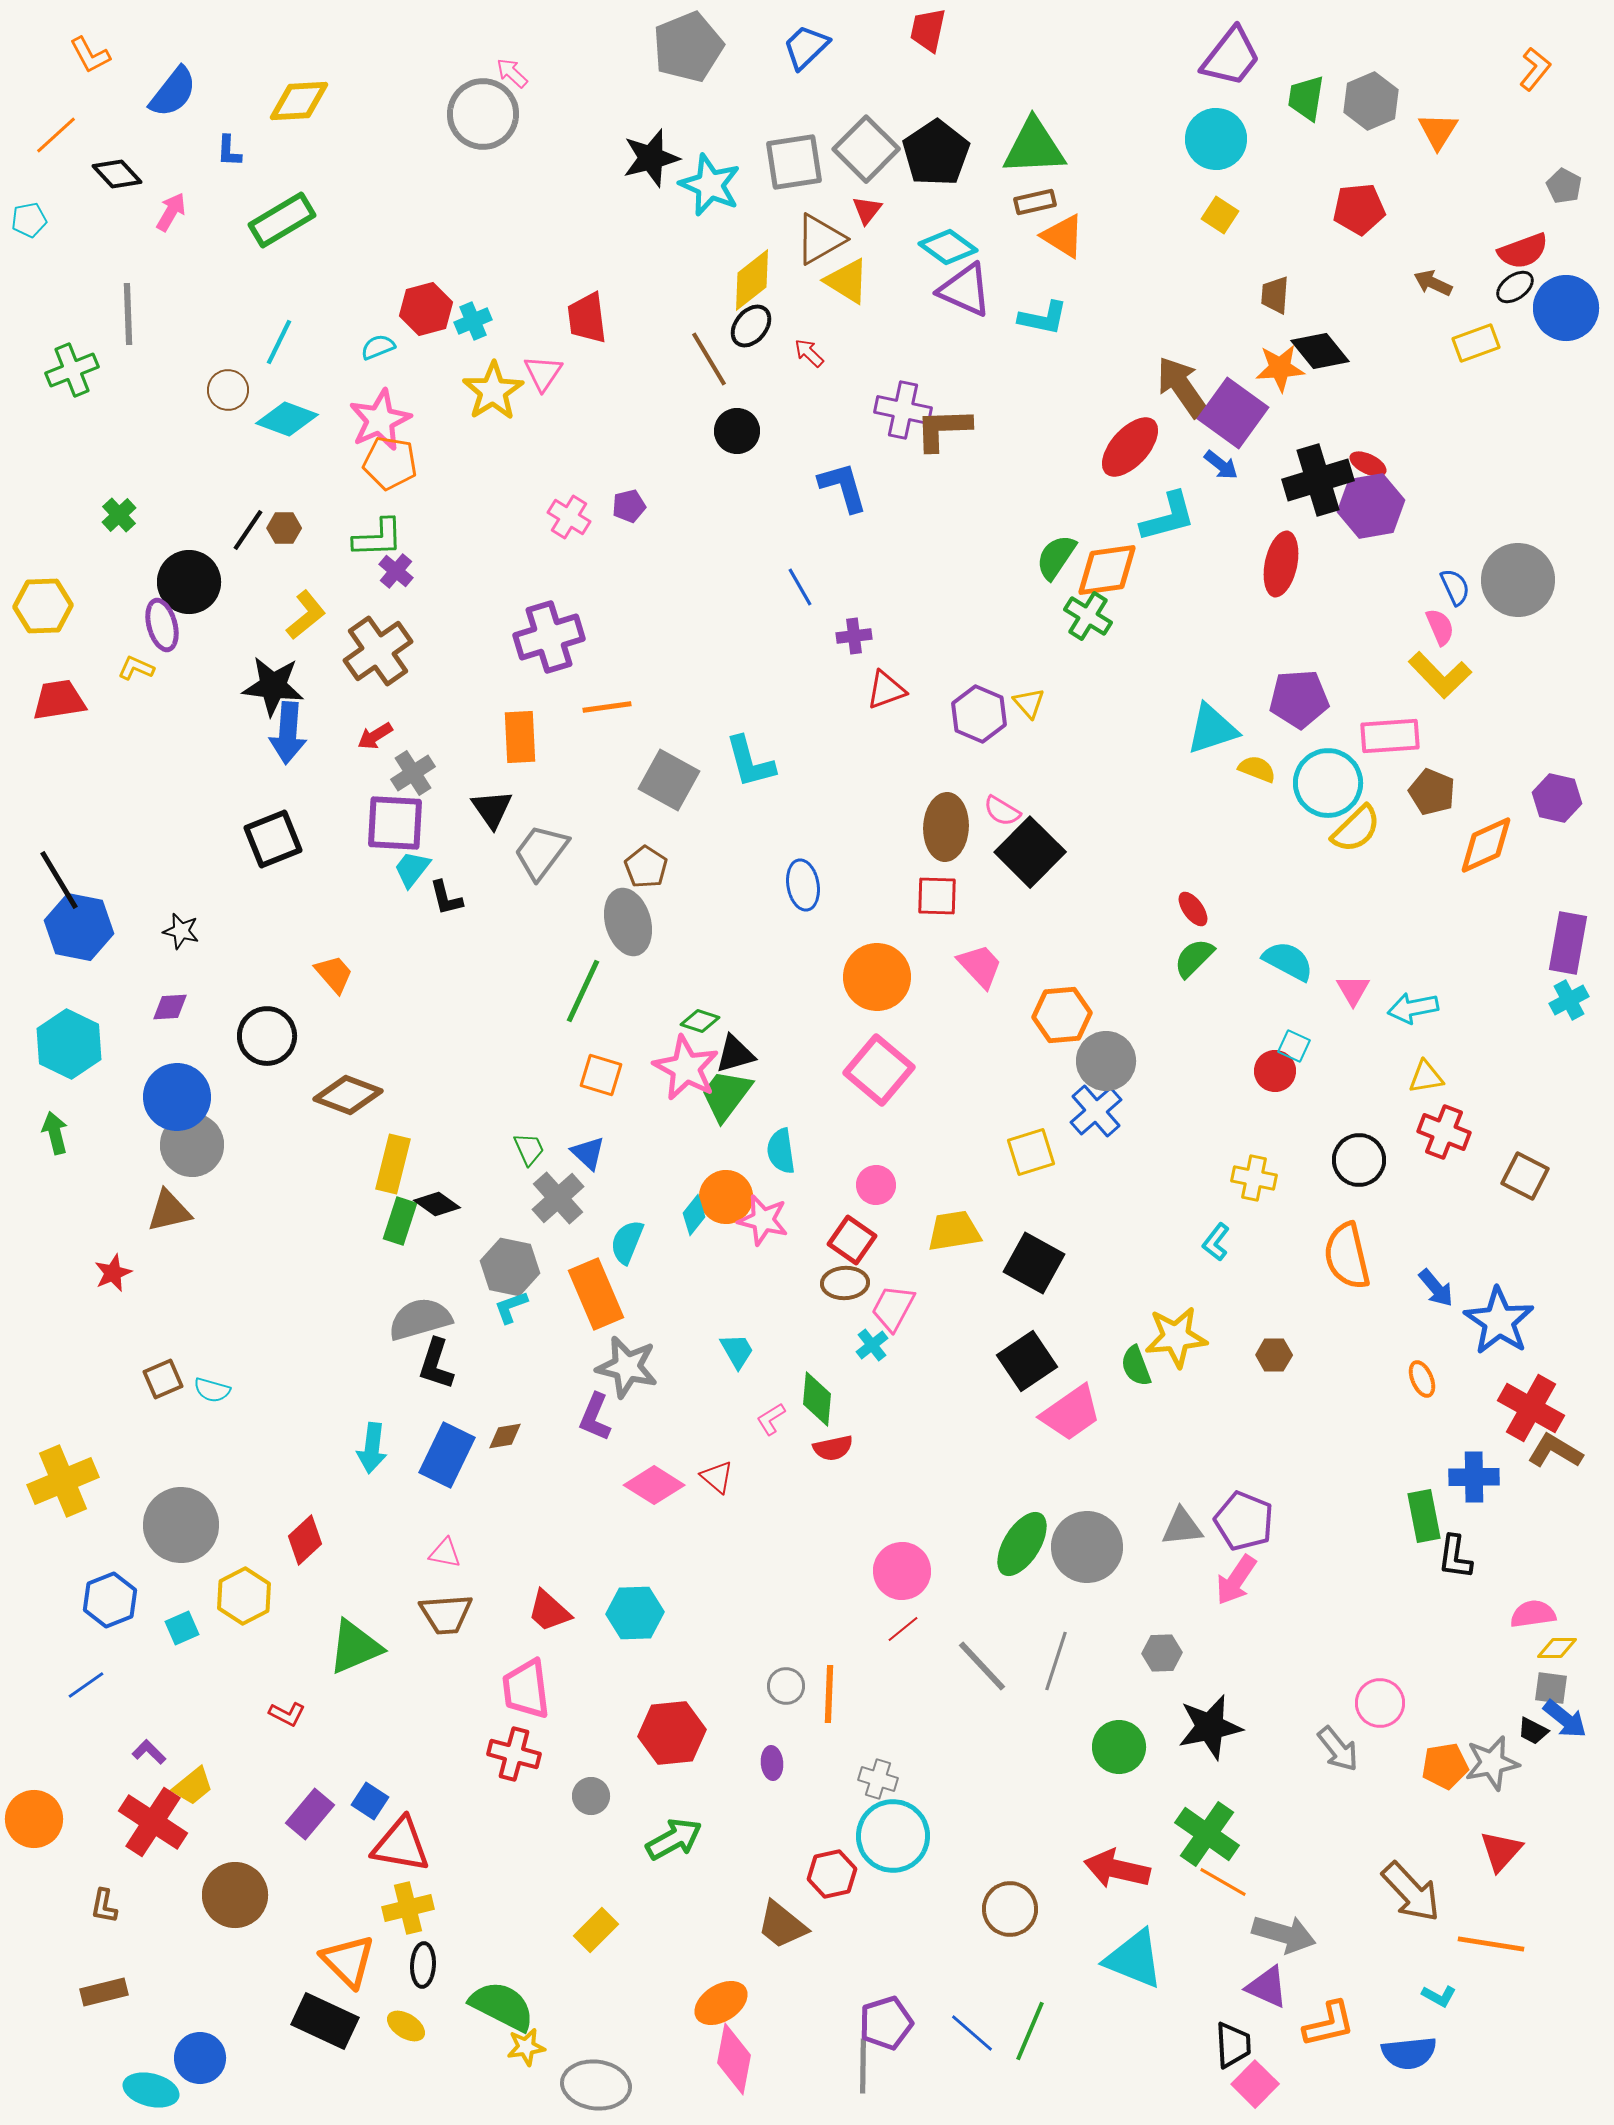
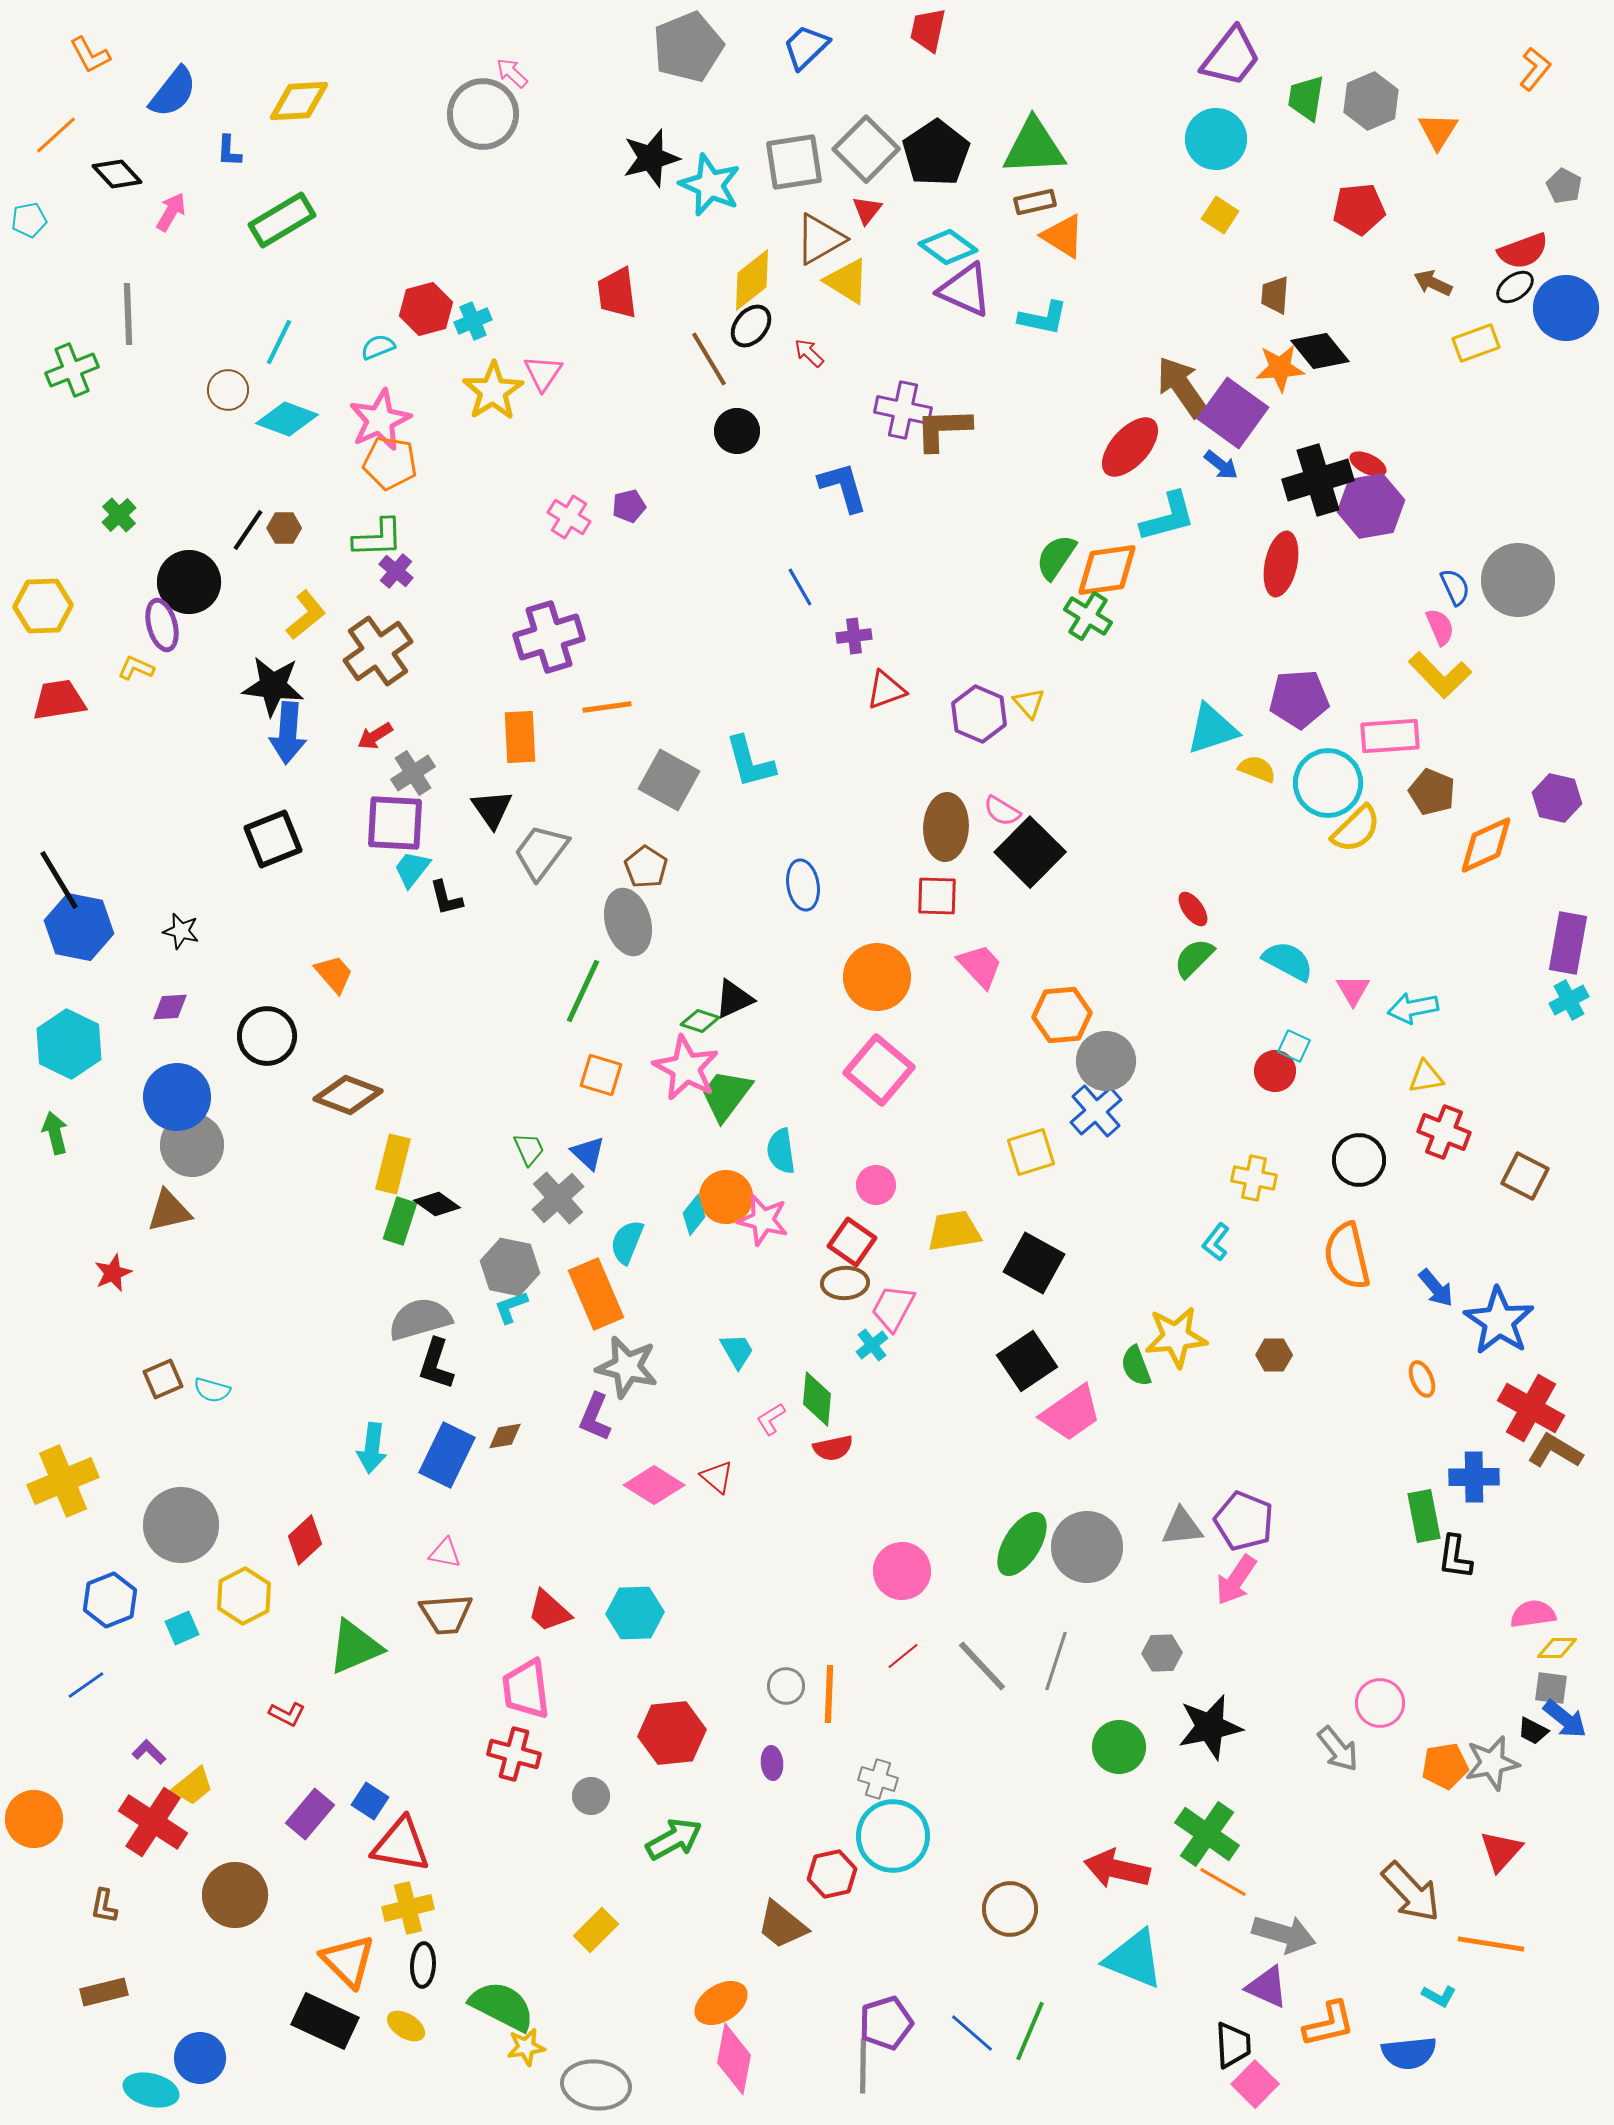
red trapezoid at (587, 318): moved 30 px right, 25 px up
black triangle at (735, 1054): moved 1 px left, 55 px up; rotated 9 degrees counterclockwise
red square at (852, 1240): moved 2 px down
red line at (903, 1629): moved 27 px down
